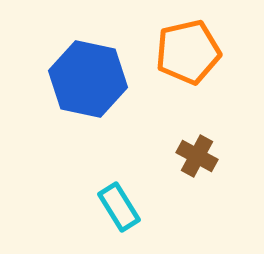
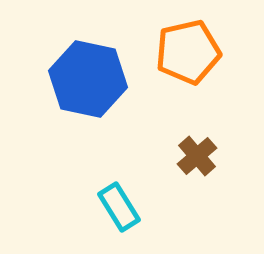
brown cross: rotated 21 degrees clockwise
